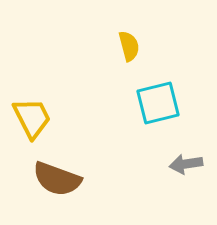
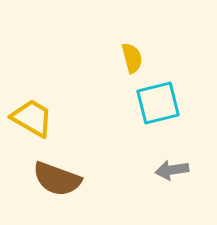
yellow semicircle: moved 3 px right, 12 px down
yellow trapezoid: rotated 33 degrees counterclockwise
gray arrow: moved 14 px left, 6 px down
